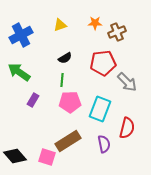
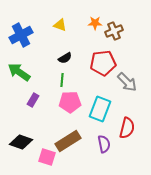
yellow triangle: rotated 40 degrees clockwise
brown cross: moved 3 px left, 1 px up
black diamond: moved 6 px right, 14 px up; rotated 30 degrees counterclockwise
